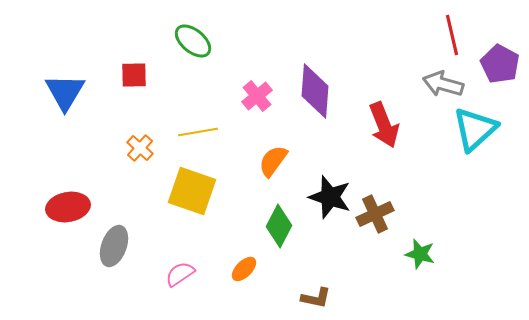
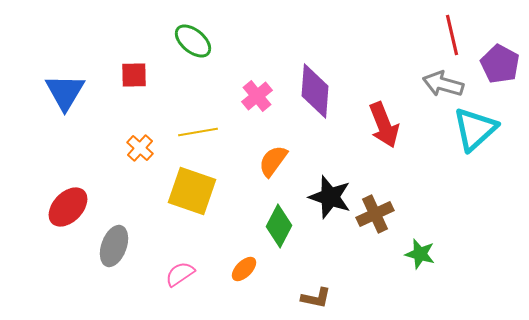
red ellipse: rotated 36 degrees counterclockwise
